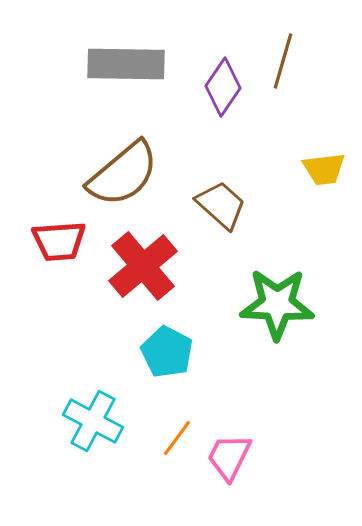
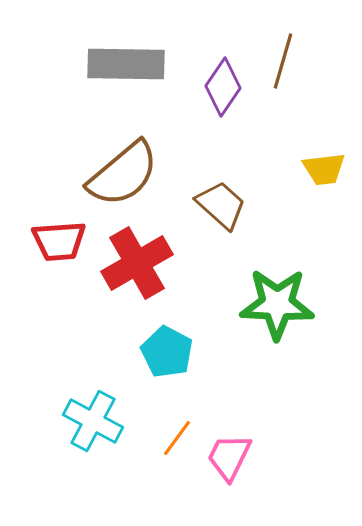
red cross: moved 6 px left, 3 px up; rotated 10 degrees clockwise
